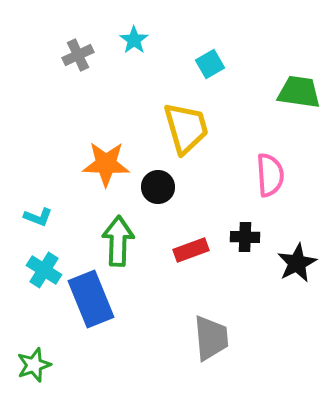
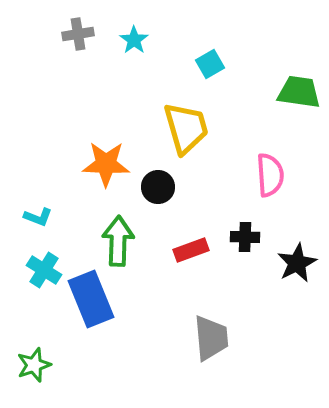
gray cross: moved 21 px up; rotated 16 degrees clockwise
